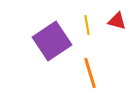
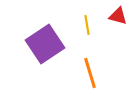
red triangle: moved 1 px right, 5 px up
purple square: moved 7 px left, 3 px down
